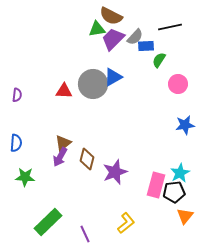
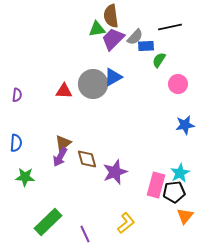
brown semicircle: rotated 55 degrees clockwise
brown diamond: rotated 30 degrees counterclockwise
